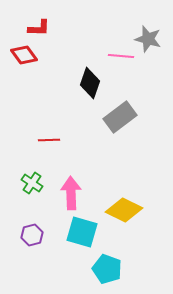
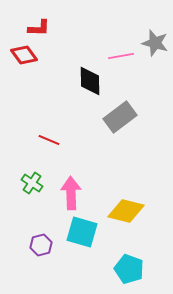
gray star: moved 7 px right, 4 px down
pink line: rotated 15 degrees counterclockwise
black diamond: moved 2 px up; rotated 20 degrees counterclockwise
red line: rotated 25 degrees clockwise
yellow diamond: moved 2 px right, 1 px down; rotated 12 degrees counterclockwise
purple hexagon: moved 9 px right, 10 px down
cyan pentagon: moved 22 px right
